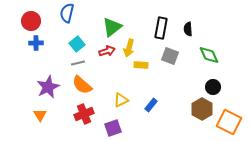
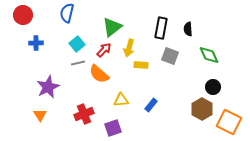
red circle: moved 8 px left, 6 px up
red arrow: moved 3 px left, 1 px up; rotated 28 degrees counterclockwise
orange semicircle: moved 17 px right, 11 px up
yellow triangle: rotated 21 degrees clockwise
